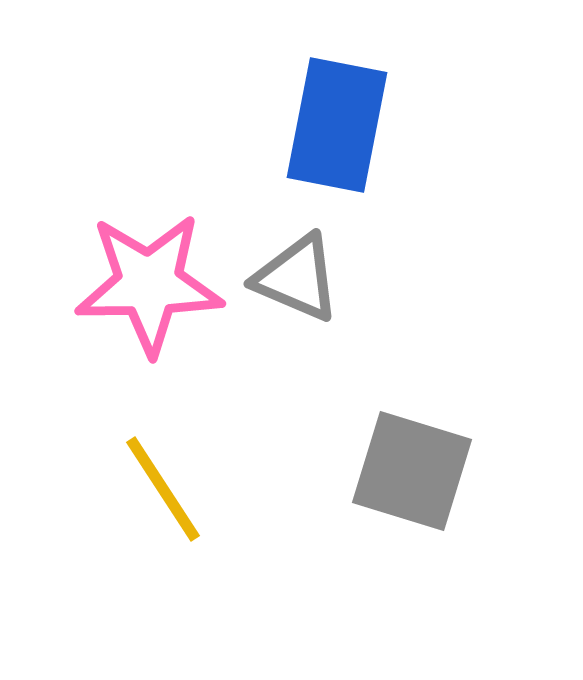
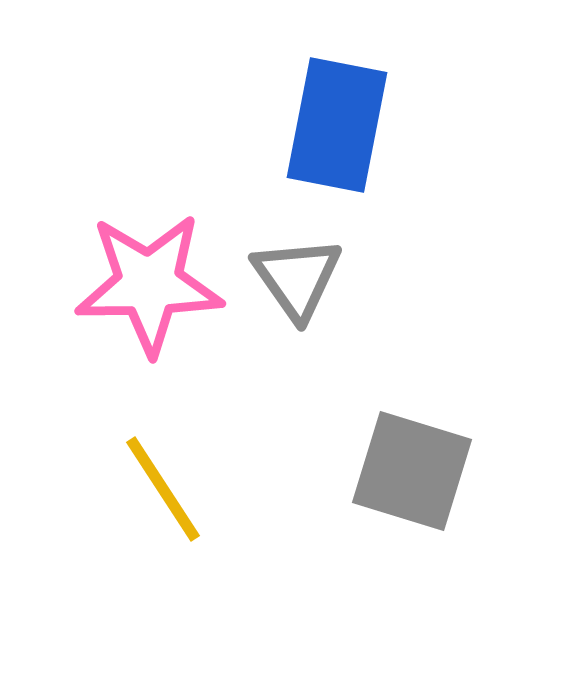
gray triangle: rotated 32 degrees clockwise
